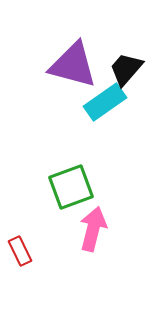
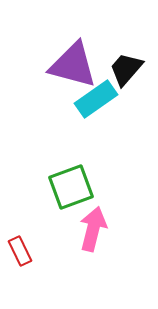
cyan rectangle: moved 9 px left, 3 px up
